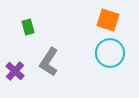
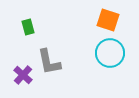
gray L-shape: rotated 44 degrees counterclockwise
purple cross: moved 8 px right, 4 px down
